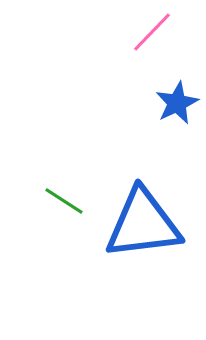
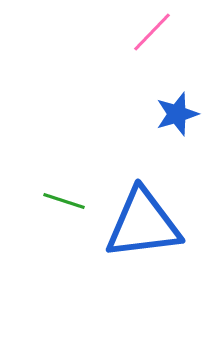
blue star: moved 11 px down; rotated 9 degrees clockwise
green line: rotated 15 degrees counterclockwise
